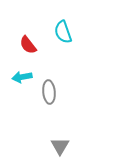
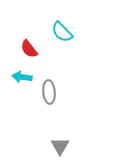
cyan semicircle: moved 1 px left; rotated 25 degrees counterclockwise
red semicircle: moved 1 px right, 4 px down
cyan arrow: rotated 18 degrees clockwise
